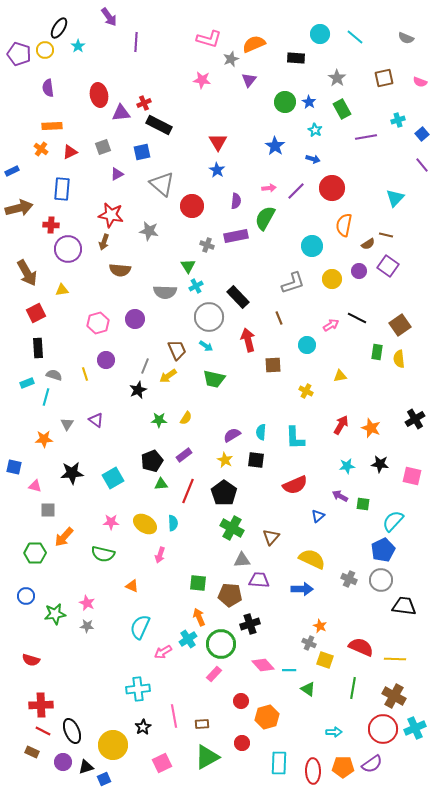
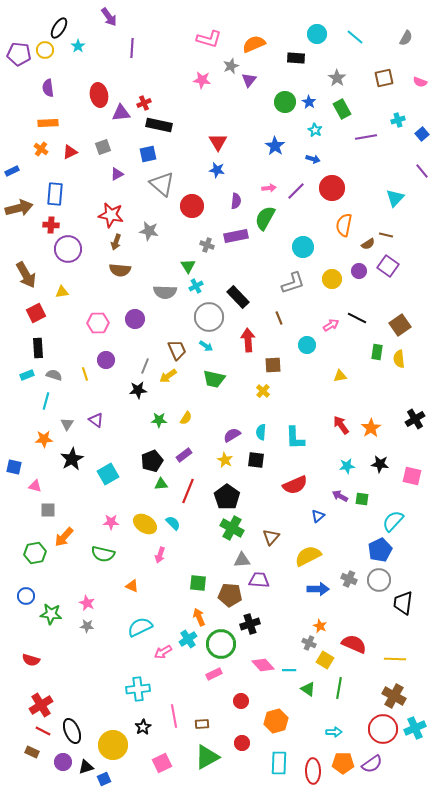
cyan circle at (320, 34): moved 3 px left
gray semicircle at (406, 38): rotated 84 degrees counterclockwise
purple line at (136, 42): moved 4 px left, 6 px down
purple pentagon at (19, 54): rotated 10 degrees counterclockwise
gray star at (231, 59): moved 7 px down
black rectangle at (159, 125): rotated 15 degrees counterclockwise
orange rectangle at (52, 126): moved 4 px left, 3 px up
blue square at (142, 152): moved 6 px right, 2 px down
purple line at (422, 165): moved 6 px down
blue star at (217, 170): rotated 21 degrees counterclockwise
blue rectangle at (62, 189): moved 7 px left, 5 px down
brown arrow at (104, 242): moved 12 px right
cyan circle at (312, 246): moved 9 px left, 1 px down
brown arrow at (27, 273): moved 1 px left, 2 px down
yellow triangle at (62, 290): moved 2 px down
pink hexagon at (98, 323): rotated 15 degrees clockwise
red arrow at (248, 340): rotated 10 degrees clockwise
cyan rectangle at (27, 383): moved 8 px up
black star at (138, 390): rotated 18 degrees clockwise
yellow cross at (306, 391): moved 43 px left; rotated 16 degrees clockwise
cyan line at (46, 397): moved 4 px down
red arrow at (341, 425): rotated 66 degrees counterclockwise
orange star at (371, 428): rotated 18 degrees clockwise
black star at (72, 473): moved 14 px up; rotated 25 degrees counterclockwise
cyan square at (113, 478): moved 5 px left, 4 px up
black pentagon at (224, 493): moved 3 px right, 4 px down
green square at (363, 504): moved 1 px left, 5 px up
cyan semicircle at (173, 523): rotated 42 degrees counterclockwise
blue pentagon at (383, 550): moved 3 px left
green hexagon at (35, 553): rotated 10 degrees counterclockwise
yellow semicircle at (312, 559): moved 4 px left, 3 px up; rotated 52 degrees counterclockwise
gray circle at (381, 580): moved 2 px left
blue arrow at (302, 589): moved 16 px right
black trapezoid at (404, 606): moved 1 px left, 3 px up; rotated 90 degrees counterclockwise
green star at (55, 614): moved 4 px left; rotated 15 degrees clockwise
cyan semicircle at (140, 627): rotated 40 degrees clockwise
red semicircle at (361, 647): moved 7 px left, 3 px up
yellow square at (325, 660): rotated 12 degrees clockwise
pink rectangle at (214, 674): rotated 21 degrees clockwise
green line at (353, 688): moved 14 px left
red cross at (41, 705): rotated 30 degrees counterclockwise
orange hexagon at (267, 717): moved 9 px right, 4 px down
orange pentagon at (343, 767): moved 4 px up
